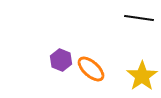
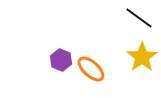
black line: rotated 28 degrees clockwise
yellow star: moved 19 px up
